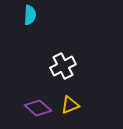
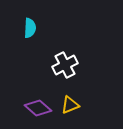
cyan semicircle: moved 13 px down
white cross: moved 2 px right, 1 px up
